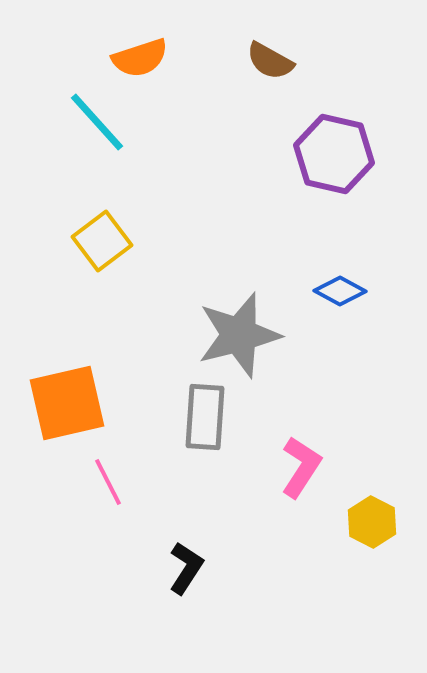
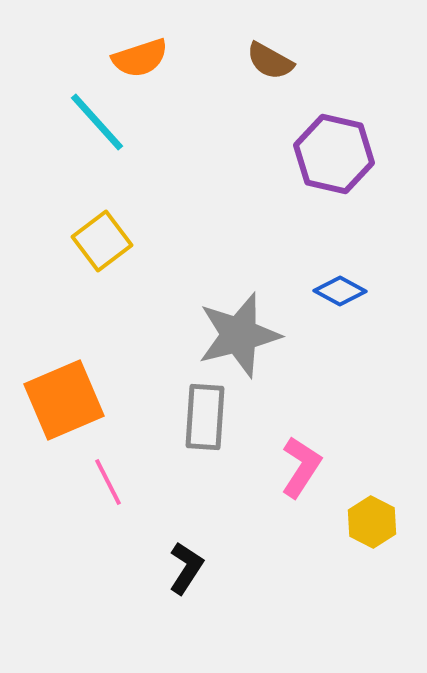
orange square: moved 3 px left, 3 px up; rotated 10 degrees counterclockwise
